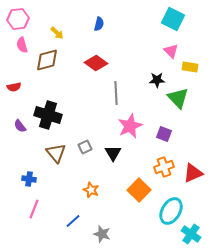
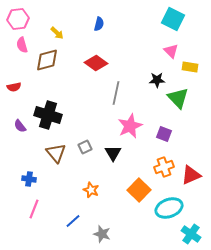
gray line: rotated 15 degrees clockwise
red triangle: moved 2 px left, 2 px down
cyan ellipse: moved 2 px left, 3 px up; rotated 40 degrees clockwise
